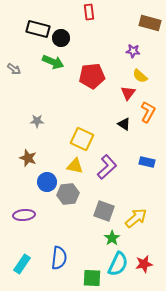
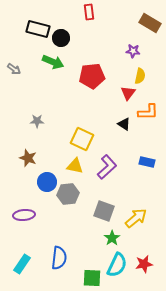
brown rectangle: rotated 15 degrees clockwise
yellow semicircle: rotated 119 degrees counterclockwise
orange L-shape: rotated 60 degrees clockwise
cyan semicircle: moved 1 px left, 1 px down
